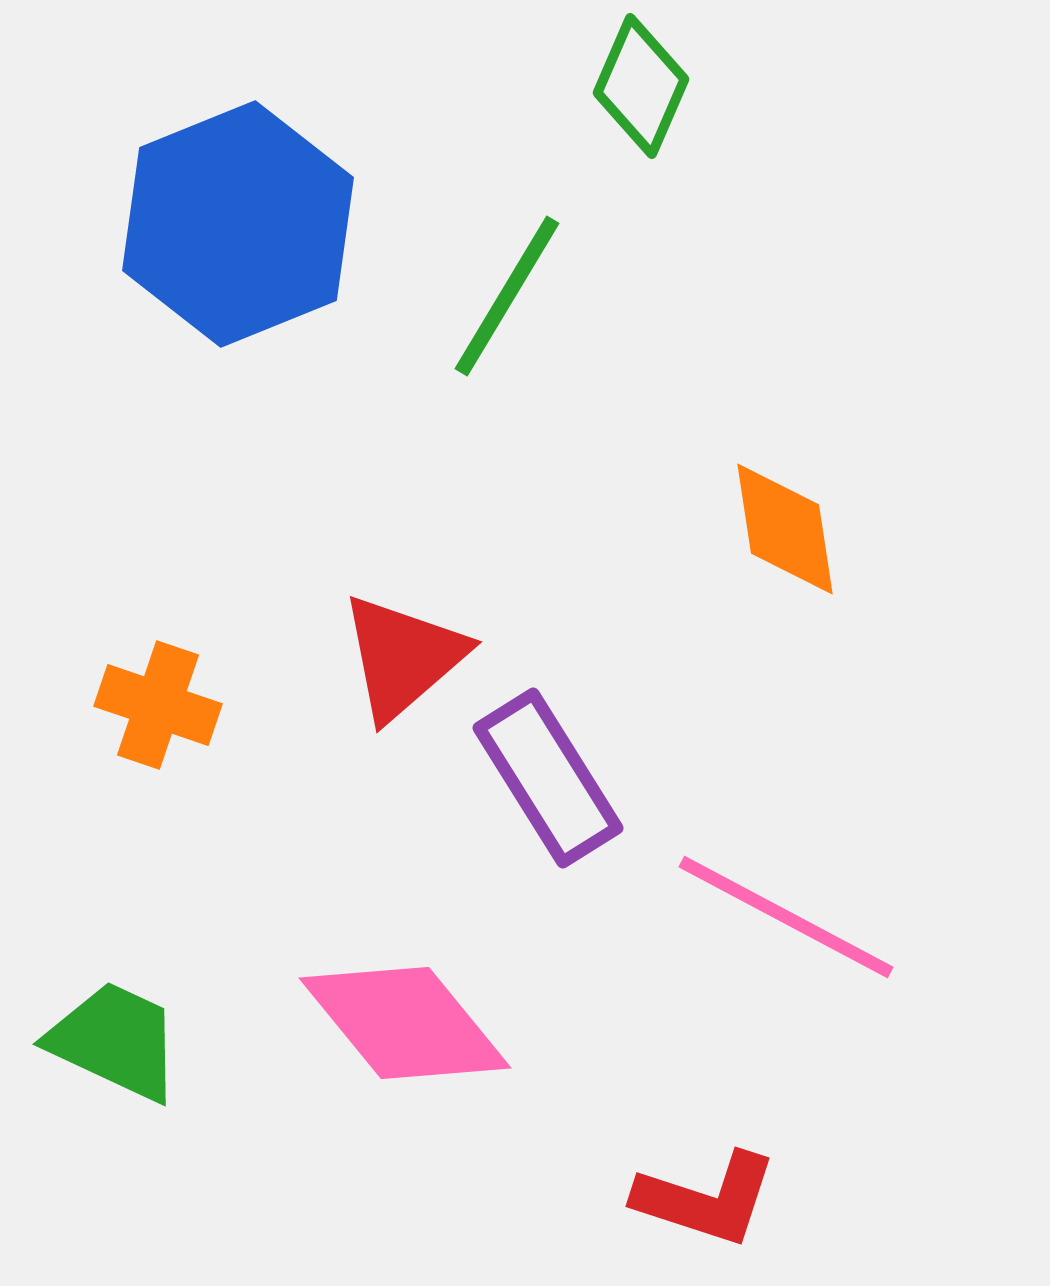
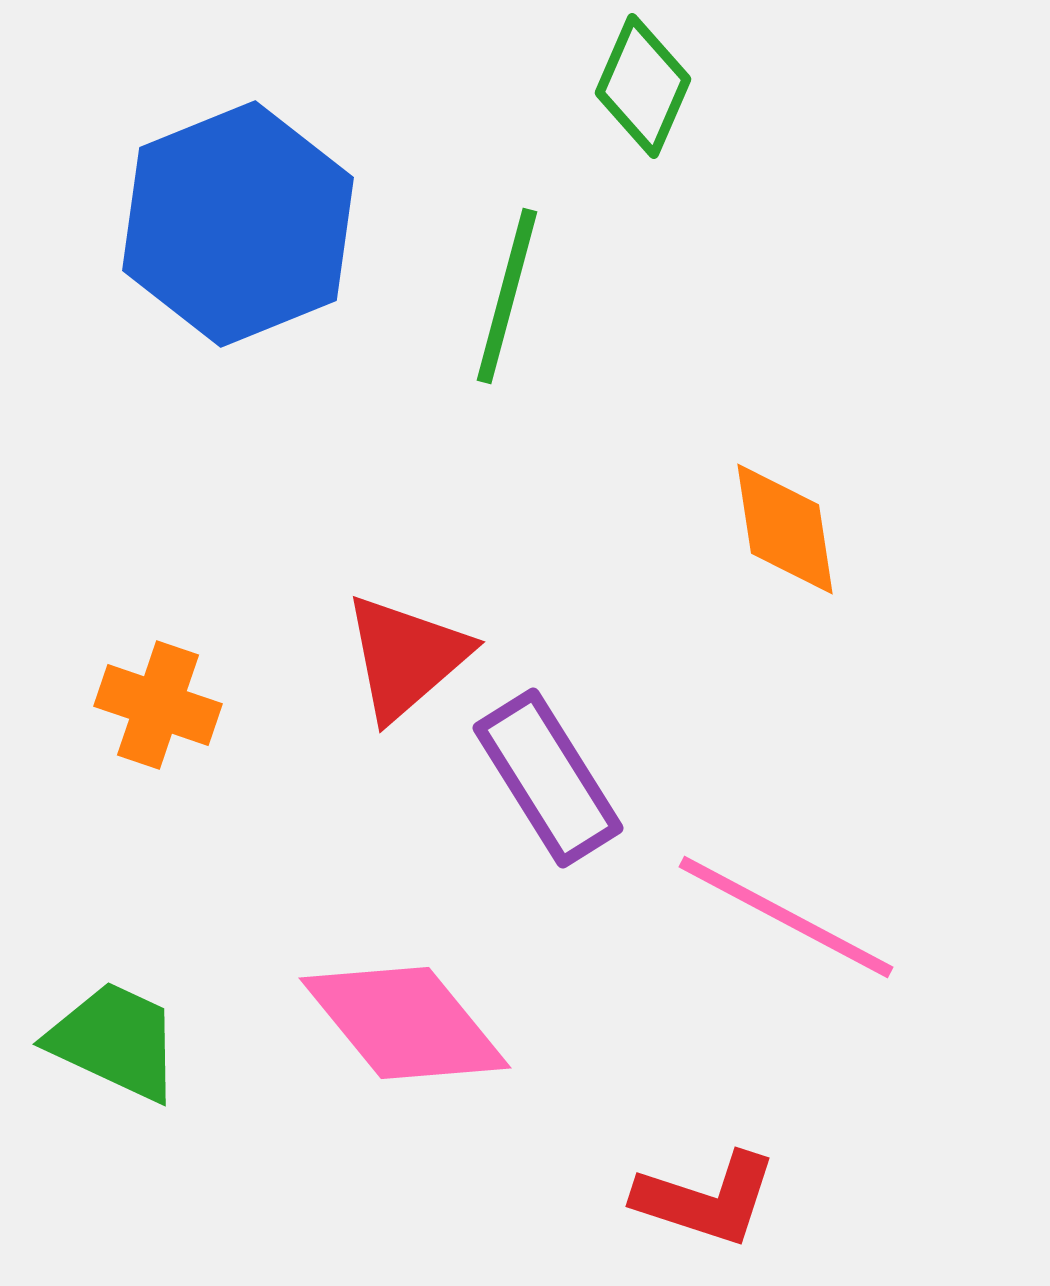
green diamond: moved 2 px right
green line: rotated 16 degrees counterclockwise
red triangle: moved 3 px right
